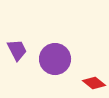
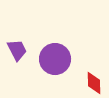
red diamond: rotated 50 degrees clockwise
